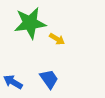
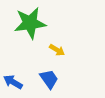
yellow arrow: moved 11 px down
